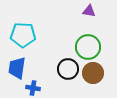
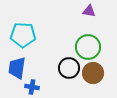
black circle: moved 1 px right, 1 px up
blue cross: moved 1 px left, 1 px up
